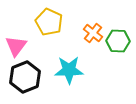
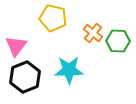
yellow pentagon: moved 4 px right, 4 px up; rotated 12 degrees counterclockwise
